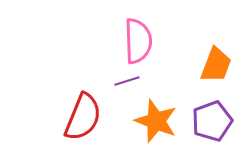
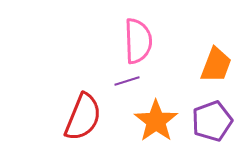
orange star: rotated 15 degrees clockwise
